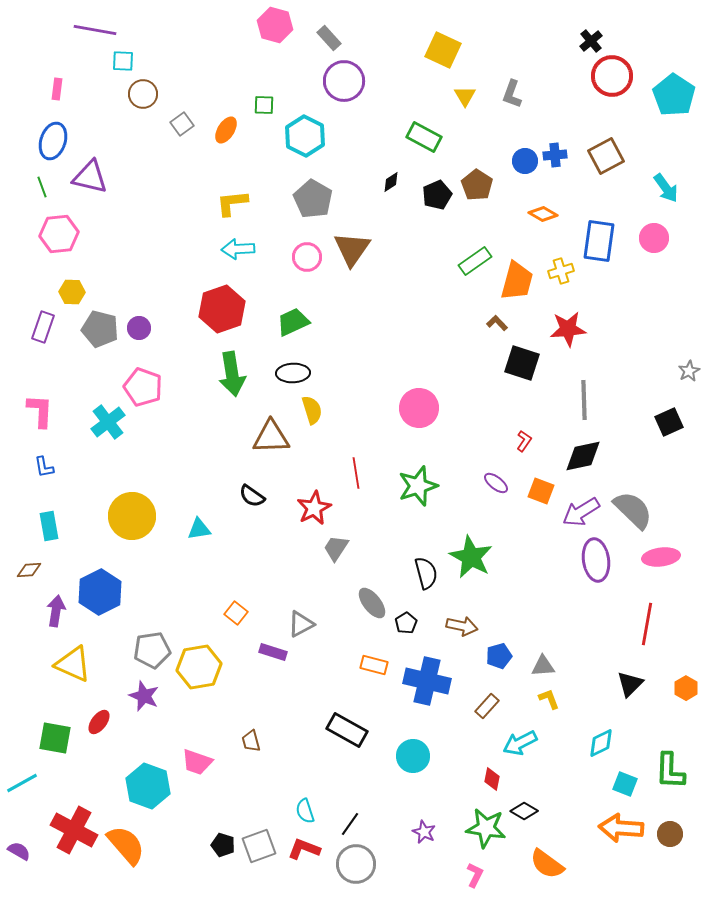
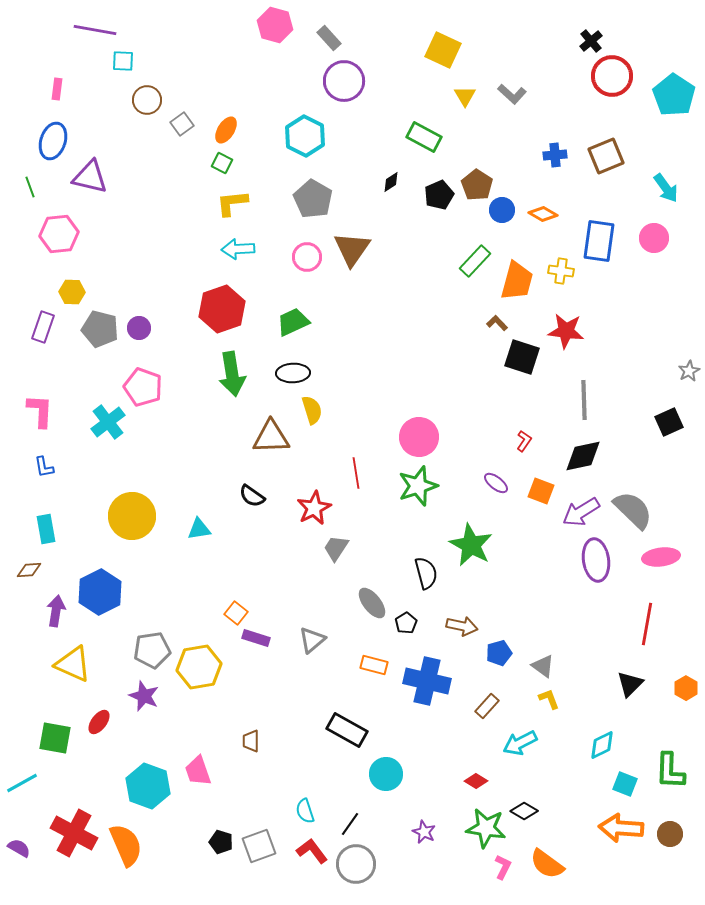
brown circle at (143, 94): moved 4 px right, 6 px down
gray L-shape at (512, 94): rotated 68 degrees counterclockwise
green square at (264, 105): moved 42 px left, 58 px down; rotated 25 degrees clockwise
brown square at (606, 156): rotated 6 degrees clockwise
blue circle at (525, 161): moved 23 px left, 49 px down
green line at (42, 187): moved 12 px left
black pentagon at (437, 195): moved 2 px right
green rectangle at (475, 261): rotated 12 degrees counterclockwise
yellow cross at (561, 271): rotated 25 degrees clockwise
red star at (568, 329): moved 2 px left, 2 px down; rotated 12 degrees clockwise
black square at (522, 363): moved 6 px up
pink circle at (419, 408): moved 29 px down
cyan rectangle at (49, 526): moved 3 px left, 3 px down
green star at (471, 557): moved 12 px up
gray triangle at (301, 624): moved 11 px right, 16 px down; rotated 12 degrees counterclockwise
purple rectangle at (273, 652): moved 17 px left, 14 px up
blue pentagon at (499, 656): moved 3 px up
gray triangle at (543, 666): rotated 40 degrees clockwise
brown trapezoid at (251, 741): rotated 15 degrees clockwise
cyan diamond at (601, 743): moved 1 px right, 2 px down
cyan circle at (413, 756): moved 27 px left, 18 px down
pink trapezoid at (197, 762): moved 1 px right, 9 px down; rotated 52 degrees clockwise
red diamond at (492, 779): moved 16 px left, 2 px down; rotated 70 degrees counterclockwise
red cross at (74, 830): moved 3 px down
orange semicircle at (126, 845): rotated 18 degrees clockwise
black pentagon at (223, 845): moved 2 px left, 3 px up
red L-shape at (304, 849): moved 8 px right, 2 px down; rotated 32 degrees clockwise
purple semicircle at (19, 851): moved 3 px up
pink L-shape at (475, 875): moved 28 px right, 8 px up
